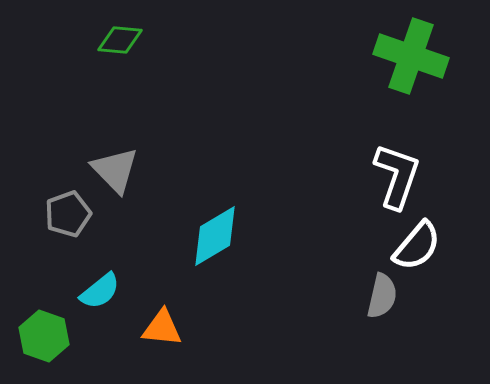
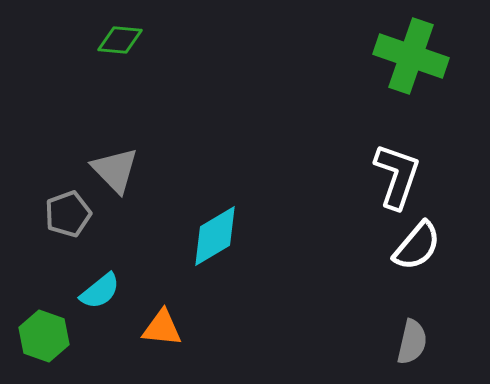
gray semicircle: moved 30 px right, 46 px down
